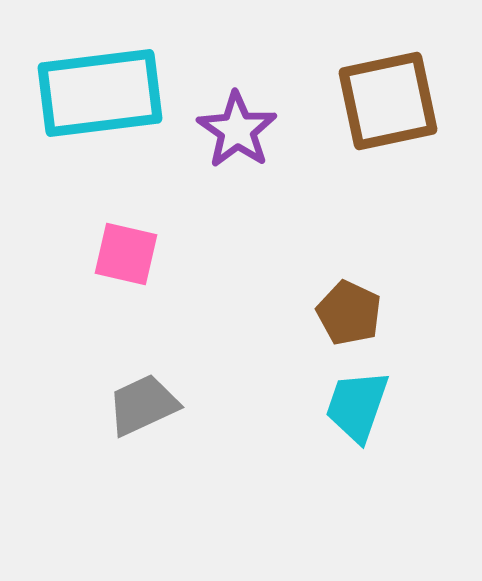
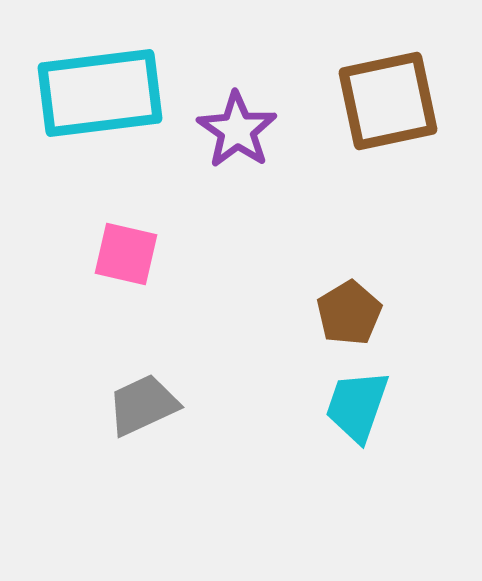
brown pentagon: rotated 16 degrees clockwise
